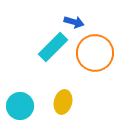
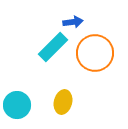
blue arrow: moved 1 px left; rotated 24 degrees counterclockwise
cyan circle: moved 3 px left, 1 px up
